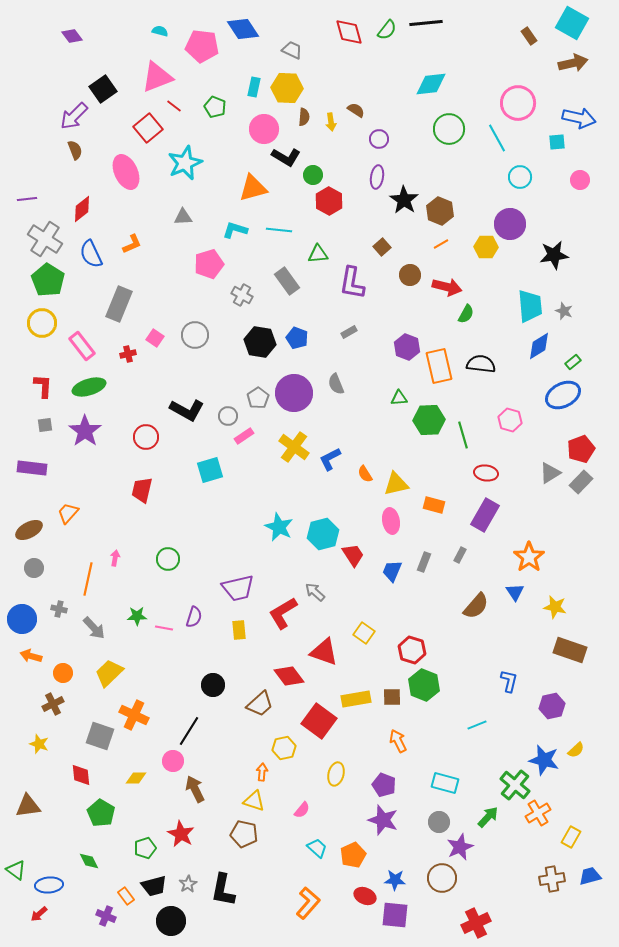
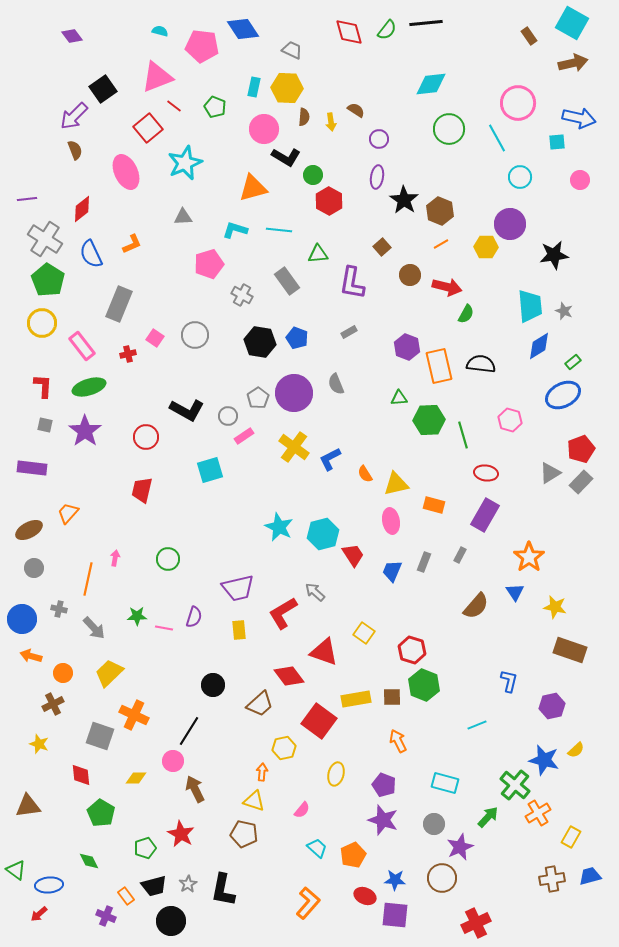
gray square at (45, 425): rotated 21 degrees clockwise
gray circle at (439, 822): moved 5 px left, 2 px down
